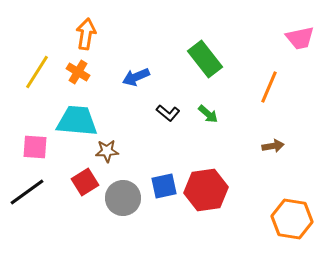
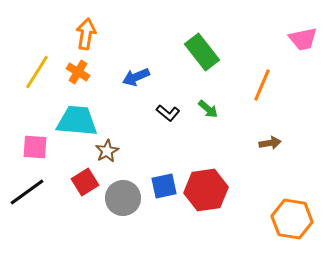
pink trapezoid: moved 3 px right, 1 px down
green rectangle: moved 3 px left, 7 px up
orange line: moved 7 px left, 2 px up
green arrow: moved 5 px up
brown arrow: moved 3 px left, 3 px up
brown star: rotated 25 degrees counterclockwise
